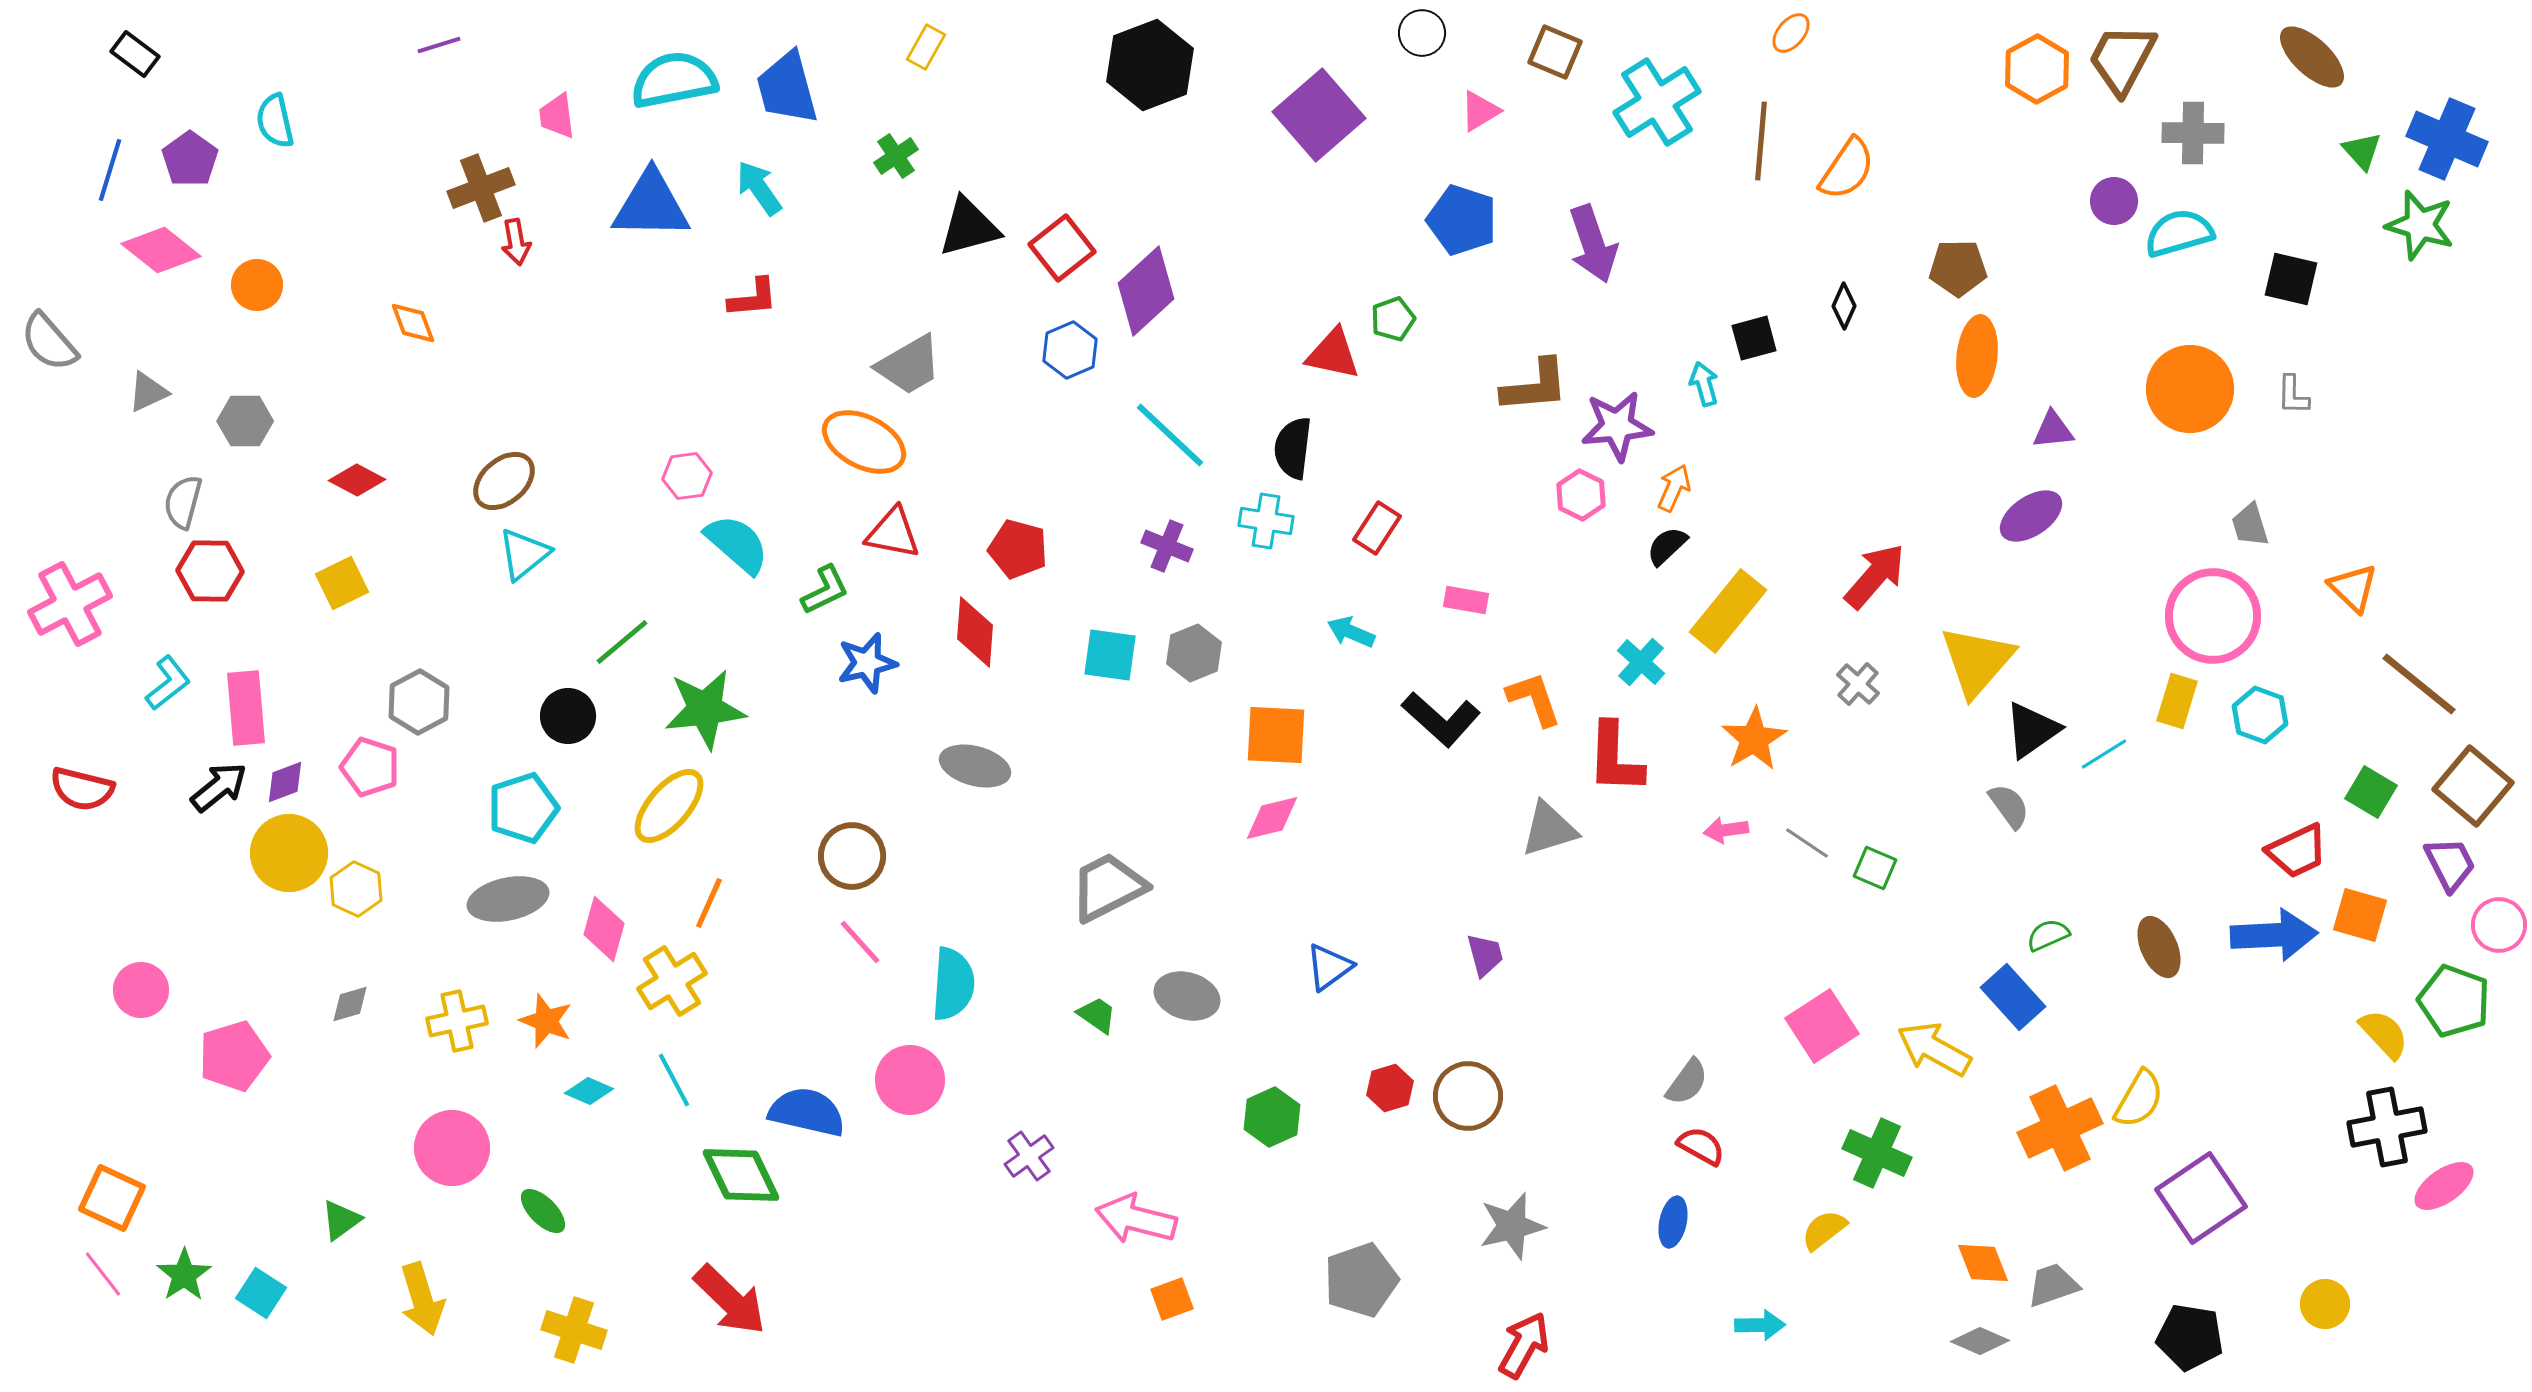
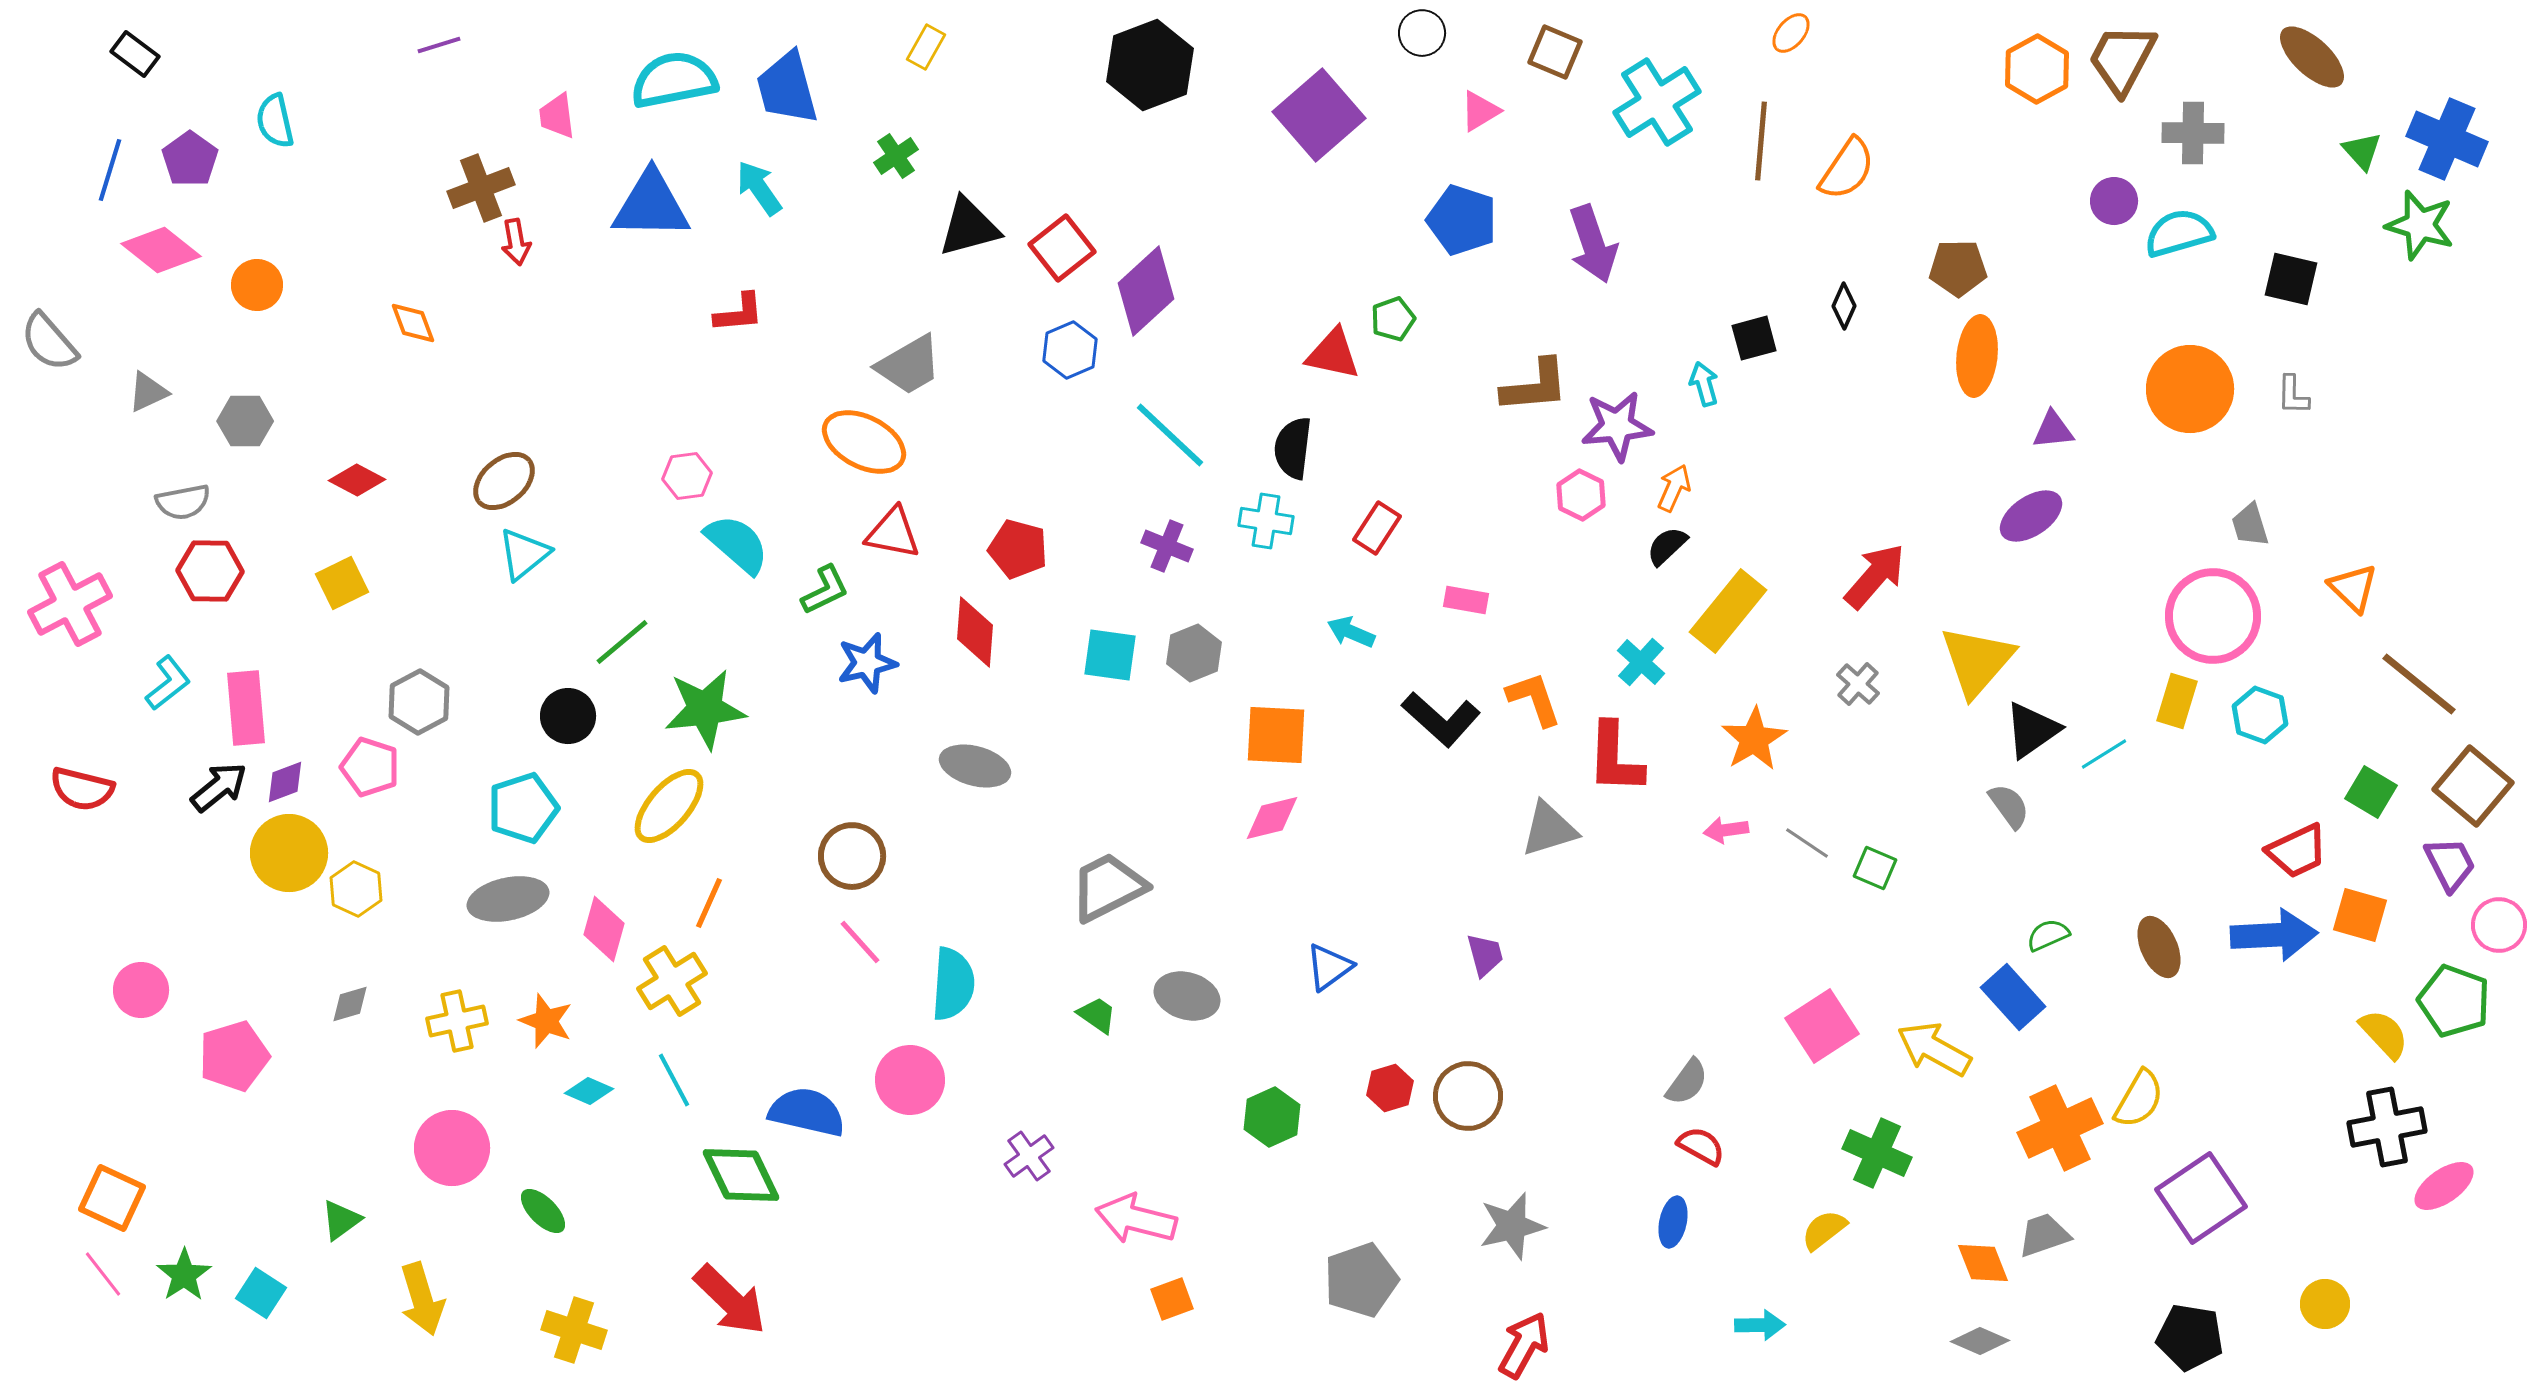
red L-shape at (753, 298): moved 14 px left, 15 px down
gray semicircle at (183, 502): rotated 116 degrees counterclockwise
gray trapezoid at (2053, 1285): moved 9 px left, 50 px up
